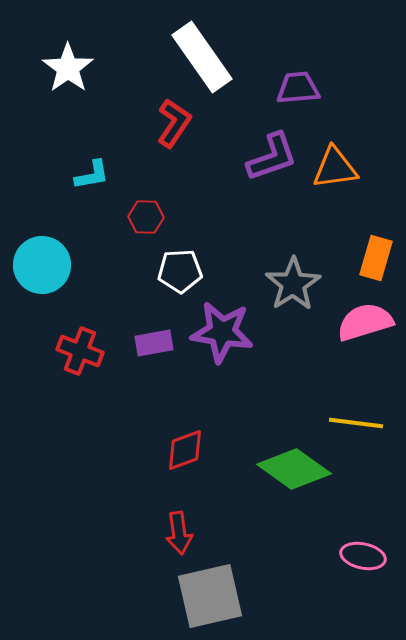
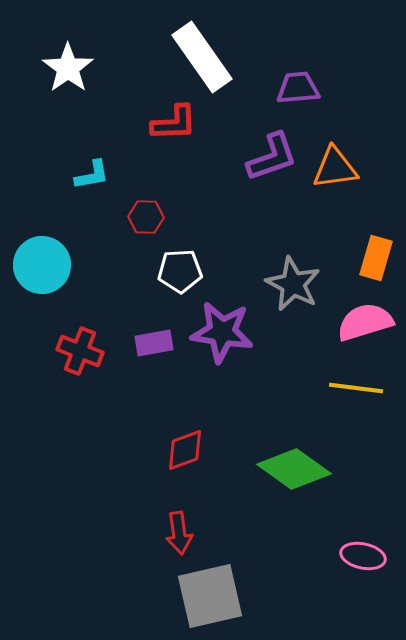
red L-shape: rotated 54 degrees clockwise
gray star: rotated 12 degrees counterclockwise
yellow line: moved 35 px up
